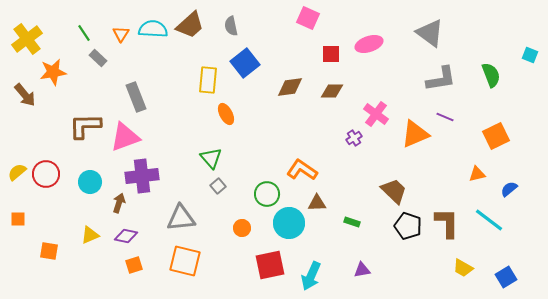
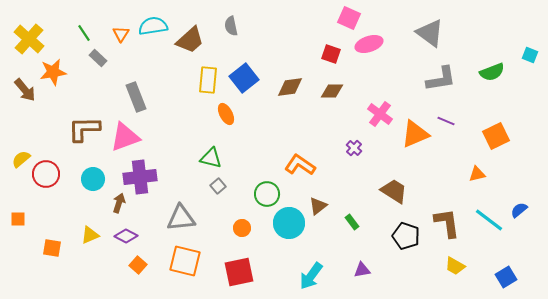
pink square at (308, 18): moved 41 px right
brown trapezoid at (190, 25): moved 15 px down
cyan semicircle at (153, 29): moved 3 px up; rotated 12 degrees counterclockwise
yellow cross at (27, 39): moved 2 px right; rotated 12 degrees counterclockwise
red square at (331, 54): rotated 18 degrees clockwise
blue square at (245, 63): moved 1 px left, 15 px down
green semicircle at (491, 75): moved 1 px right, 3 px up; rotated 90 degrees clockwise
brown arrow at (25, 95): moved 5 px up
pink cross at (376, 114): moved 4 px right
purple line at (445, 117): moved 1 px right, 4 px down
brown L-shape at (85, 126): moved 1 px left, 3 px down
purple cross at (354, 138): moved 10 px down; rotated 14 degrees counterclockwise
green triangle at (211, 158): rotated 35 degrees counterclockwise
orange L-shape at (302, 170): moved 2 px left, 5 px up
yellow semicircle at (17, 172): moved 4 px right, 13 px up
purple cross at (142, 176): moved 2 px left, 1 px down
cyan circle at (90, 182): moved 3 px right, 3 px up
blue semicircle at (509, 189): moved 10 px right, 21 px down
brown trapezoid at (394, 191): rotated 12 degrees counterclockwise
brown triangle at (317, 203): moved 1 px right, 3 px down; rotated 36 degrees counterclockwise
green rectangle at (352, 222): rotated 35 degrees clockwise
brown L-shape at (447, 223): rotated 8 degrees counterclockwise
black pentagon at (408, 226): moved 2 px left, 10 px down
purple diamond at (126, 236): rotated 15 degrees clockwise
orange square at (49, 251): moved 3 px right, 3 px up
orange square at (134, 265): moved 4 px right; rotated 30 degrees counterclockwise
red square at (270, 265): moved 31 px left, 7 px down
yellow trapezoid at (463, 268): moved 8 px left, 2 px up
cyan arrow at (311, 276): rotated 12 degrees clockwise
